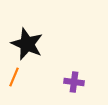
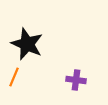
purple cross: moved 2 px right, 2 px up
